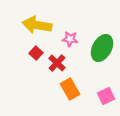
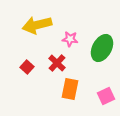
yellow arrow: rotated 24 degrees counterclockwise
red square: moved 9 px left, 14 px down
orange rectangle: rotated 40 degrees clockwise
